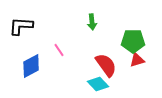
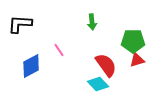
black L-shape: moved 1 px left, 2 px up
